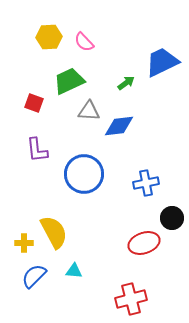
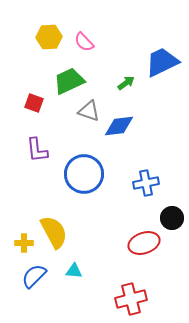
gray triangle: rotated 15 degrees clockwise
